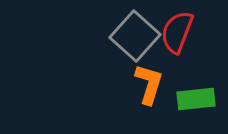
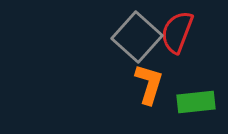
gray square: moved 2 px right, 1 px down
green rectangle: moved 3 px down
